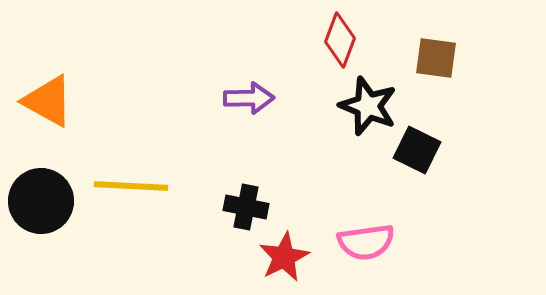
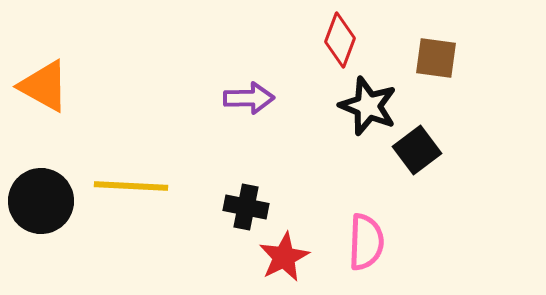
orange triangle: moved 4 px left, 15 px up
black square: rotated 27 degrees clockwise
pink semicircle: rotated 80 degrees counterclockwise
